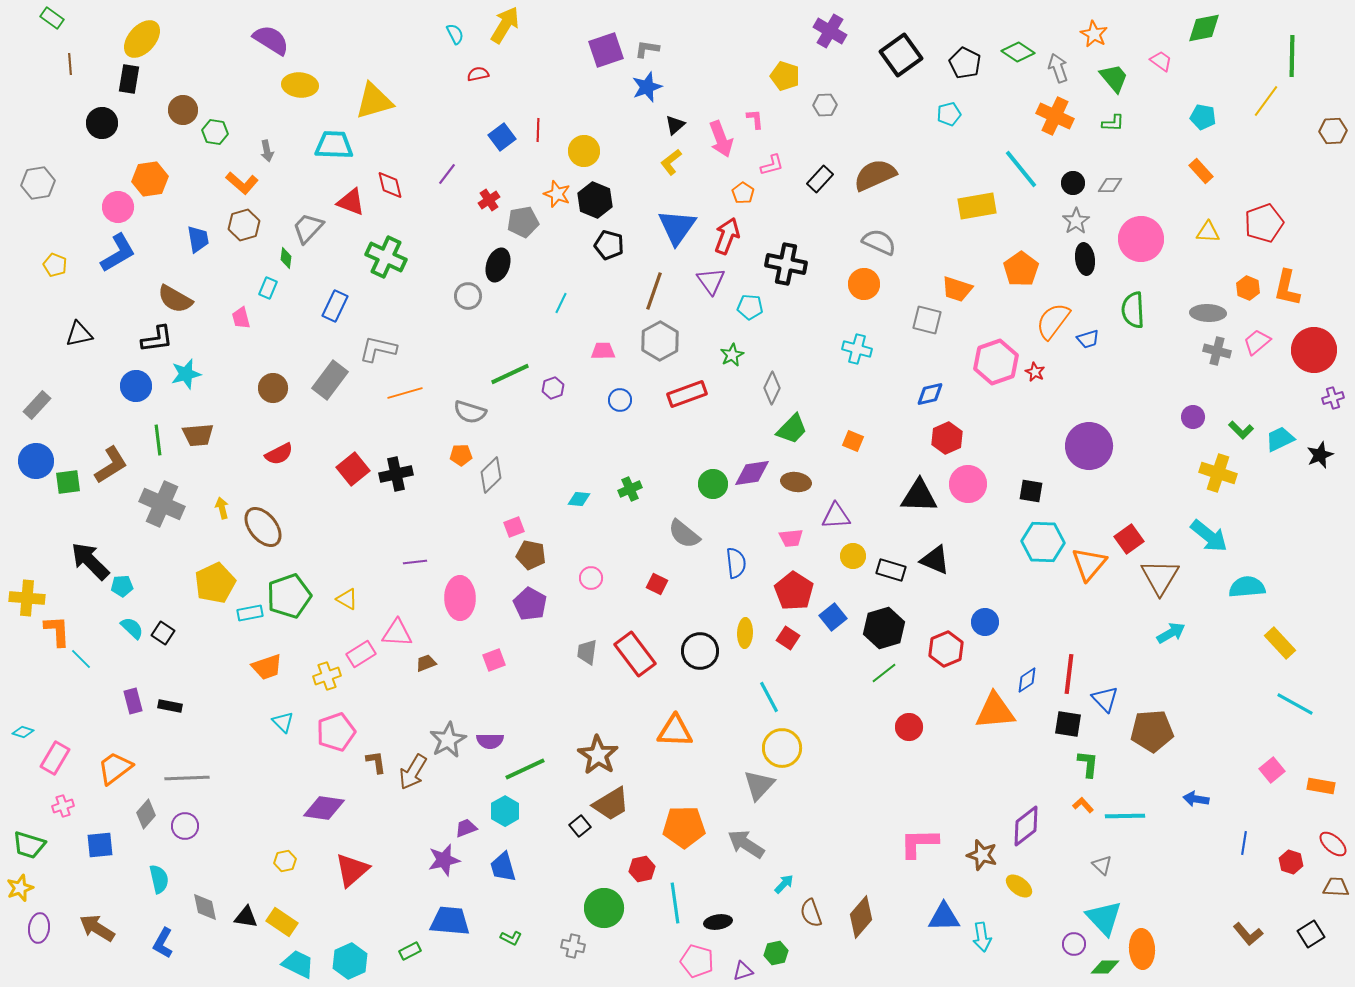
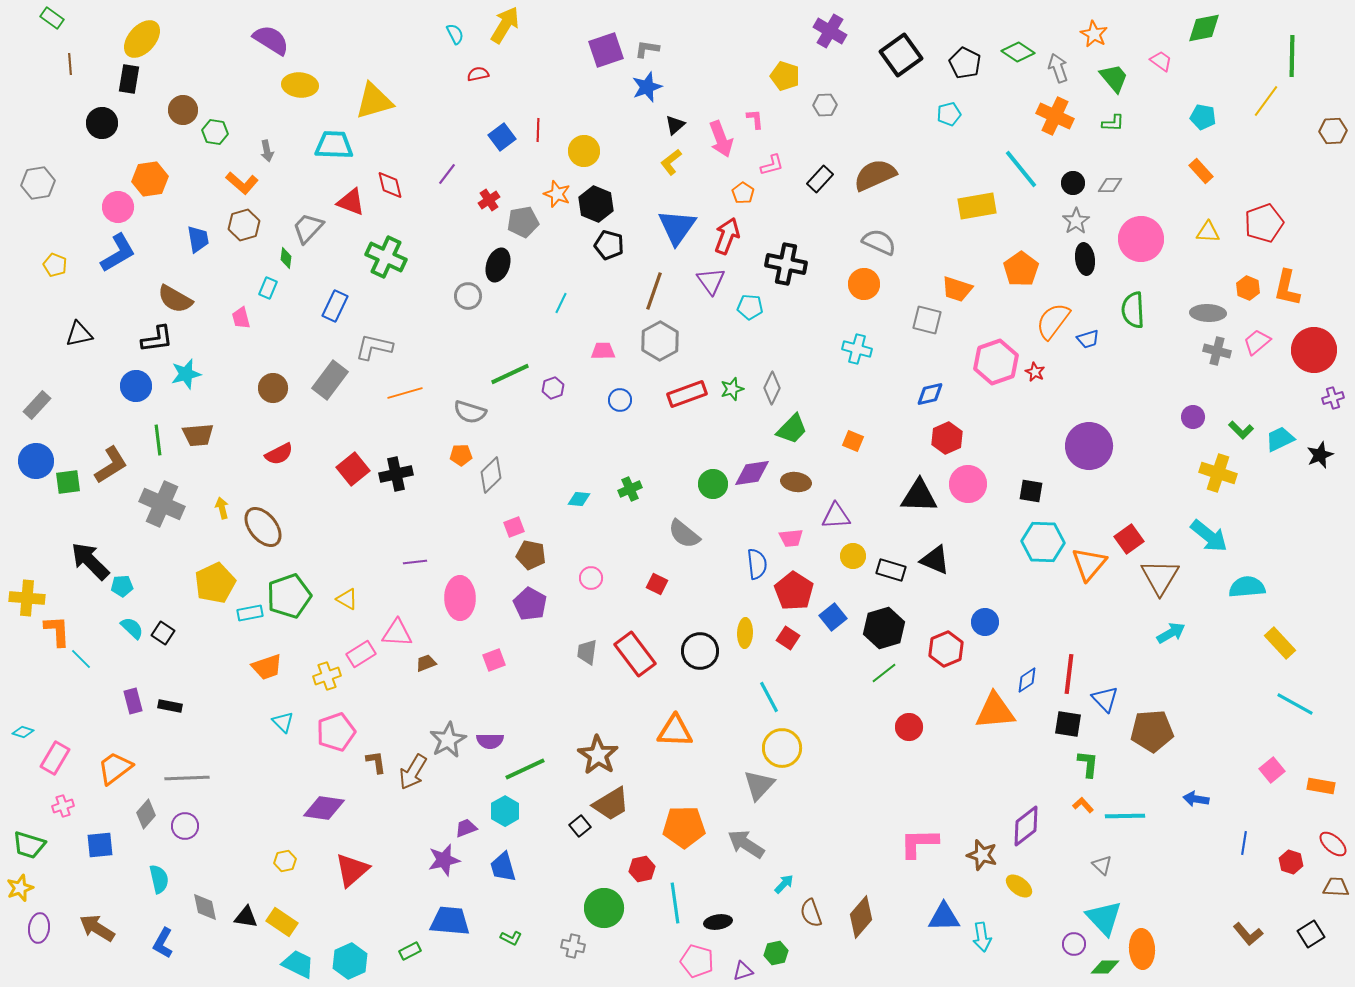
black hexagon at (595, 200): moved 1 px right, 4 px down
gray L-shape at (378, 349): moved 4 px left, 2 px up
green star at (732, 355): moved 34 px down; rotated 10 degrees clockwise
blue semicircle at (736, 563): moved 21 px right, 1 px down
